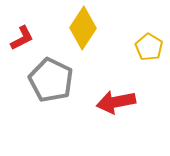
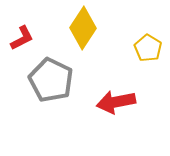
yellow pentagon: moved 1 px left, 1 px down
